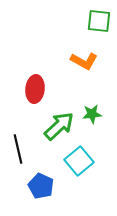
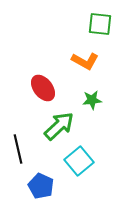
green square: moved 1 px right, 3 px down
orange L-shape: moved 1 px right
red ellipse: moved 8 px right, 1 px up; rotated 44 degrees counterclockwise
green star: moved 14 px up
